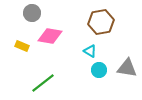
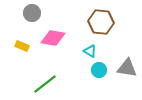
brown hexagon: rotated 15 degrees clockwise
pink diamond: moved 3 px right, 2 px down
green line: moved 2 px right, 1 px down
